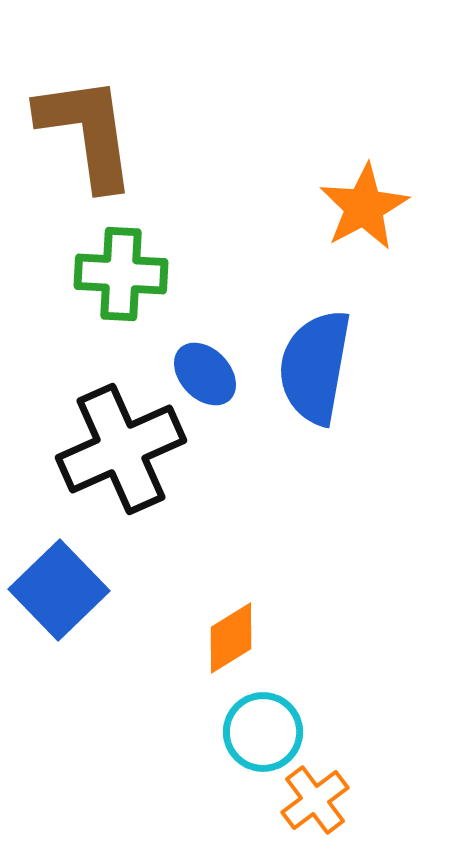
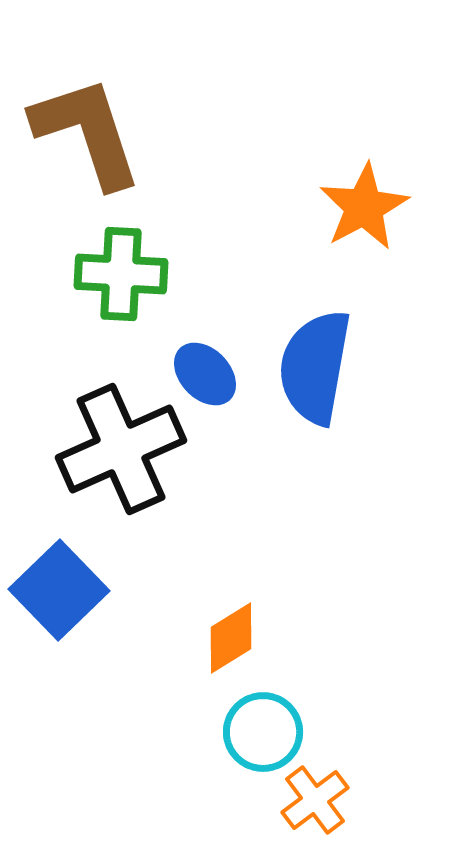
brown L-shape: rotated 10 degrees counterclockwise
